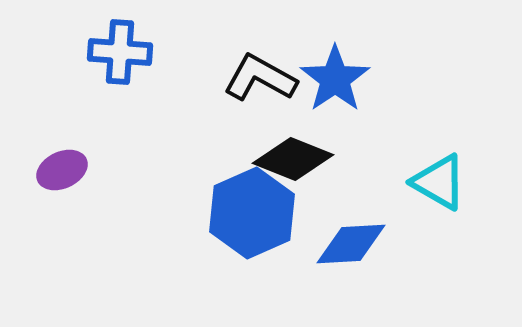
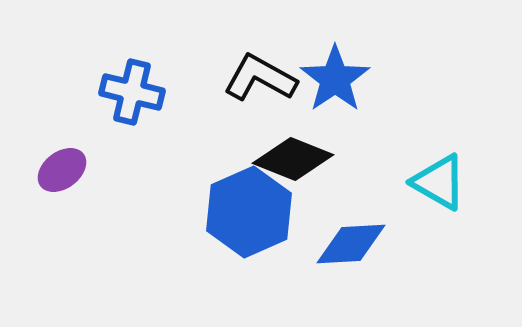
blue cross: moved 12 px right, 40 px down; rotated 10 degrees clockwise
purple ellipse: rotated 12 degrees counterclockwise
blue hexagon: moved 3 px left, 1 px up
